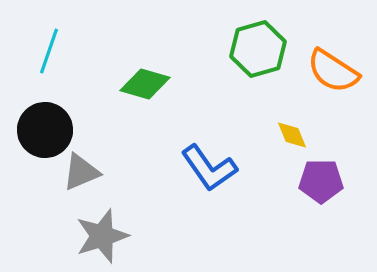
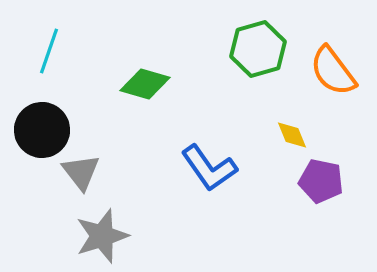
orange semicircle: rotated 20 degrees clockwise
black circle: moved 3 px left
gray triangle: rotated 45 degrees counterclockwise
purple pentagon: rotated 12 degrees clockwise
